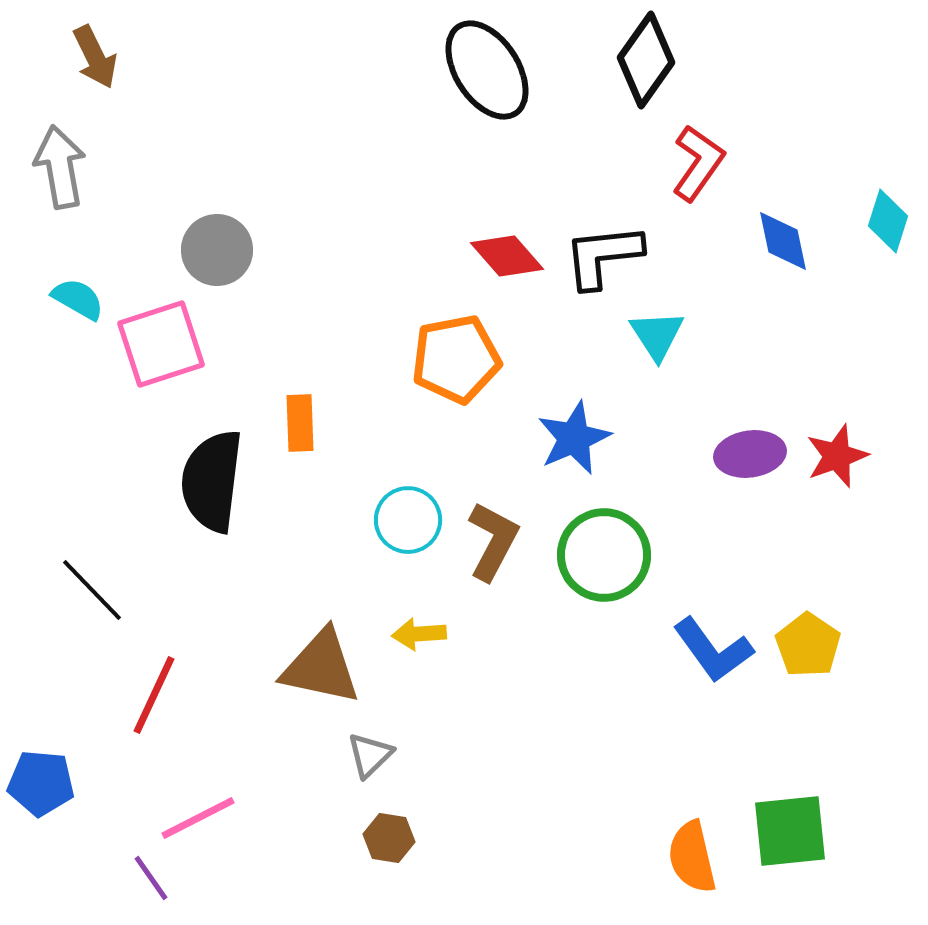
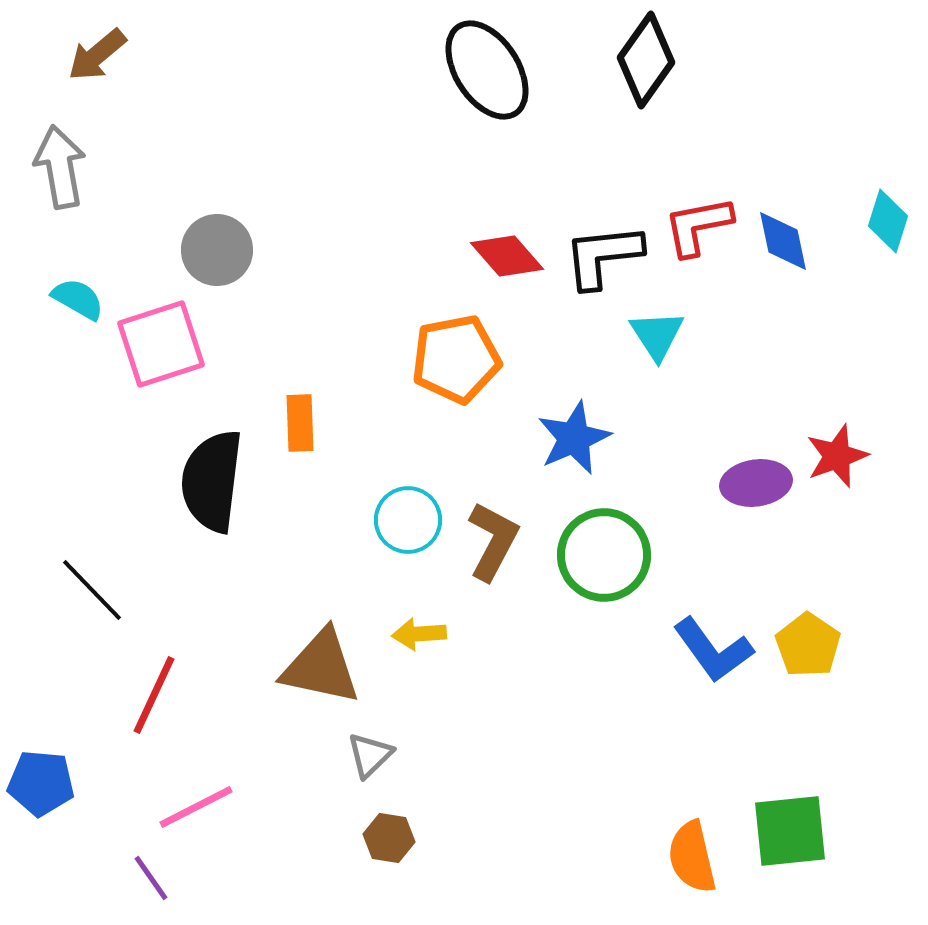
brown arrow: moved 2 px right, 2 px up; rotated 76 degrees clockwise
red L-shape: moved 63 px down; rotated 136 degrees counterclockwise
purple ellipse: moved 6 px right, 29 px down
pink line: moved 2 px left, 11 px up
